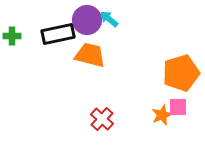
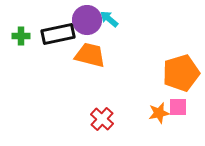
green cross: moved 9 px right
orange star: moved 3 px left, 2 px up; rotated 10 degrees clockwise
